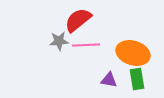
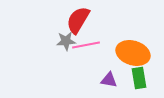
red semicircle: rotated 20 degrees counterclockwise
gray star: moved 7 px right
pink line: rotated 8 degrees counterclockwise
green rectangle: moved 2 px right, 1 px up
